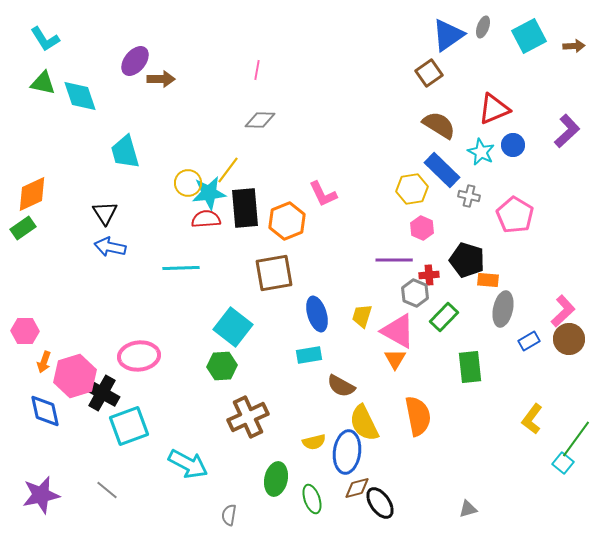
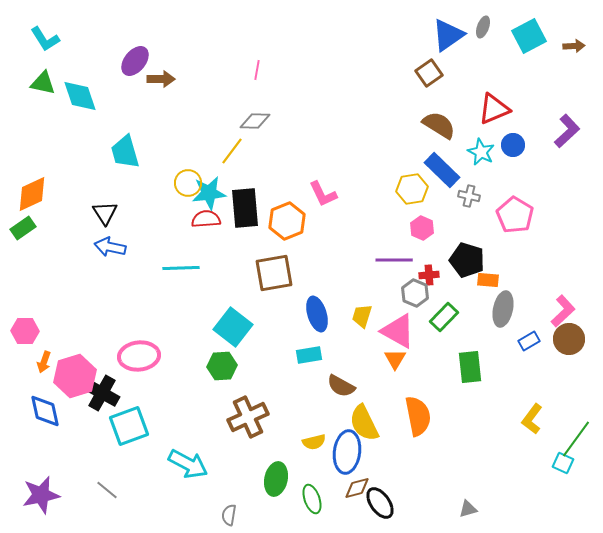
gray diamond at (260, 120): moved 5 px left, 1 px down
yellow line at (228, 170): moved 4 px right, 19 px up
cyan square at (563, 463): rotated 15 degrees counterclockwise
